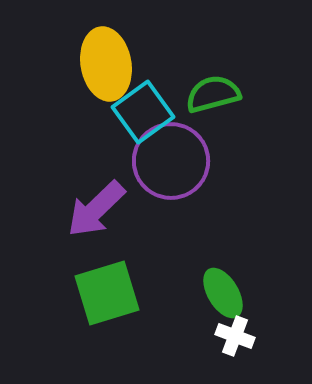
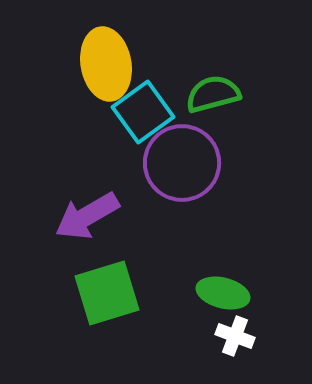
purple circle: moved 11 px right, 2 px down
purple arrow: moved 9 px left, 7 px down; rotated 14 degrees clockwise
green ellipse: rotated 45 degrees counterclockwise
